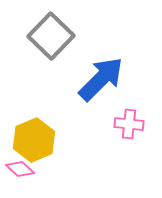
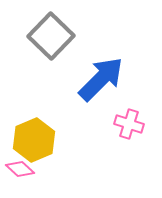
pink cross: rotated 12 degrees clockwise
